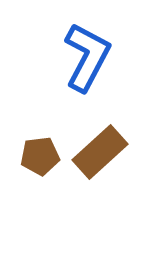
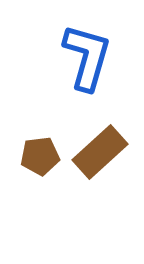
blue L-shape: rotated 12 degrees counterclockwise
